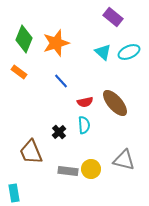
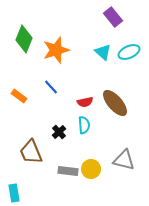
purple rectangle: rotated 12 degrees clockwise
orange star: moved 7 px down
orange rectangle: moved 24 px down
blue line: moved 10 px left, 6 px down
